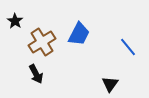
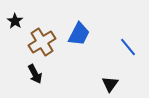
black arrow: moved 1 px left
